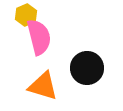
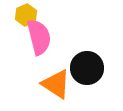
orange triangle: moved 13 px right, 2 px up; rotated 16 degrees clockwise
